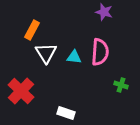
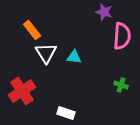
orange rectangle: rotated 66 degrees counterclockwise
pink semicircle: moved 22 px right, 16 px up
red cross: moved 1 px right; rotated 12 degrees clockwise
